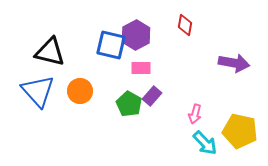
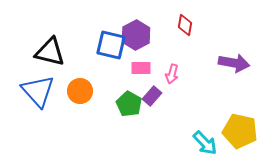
pink arrow: moved 23 px left, 40 px up
